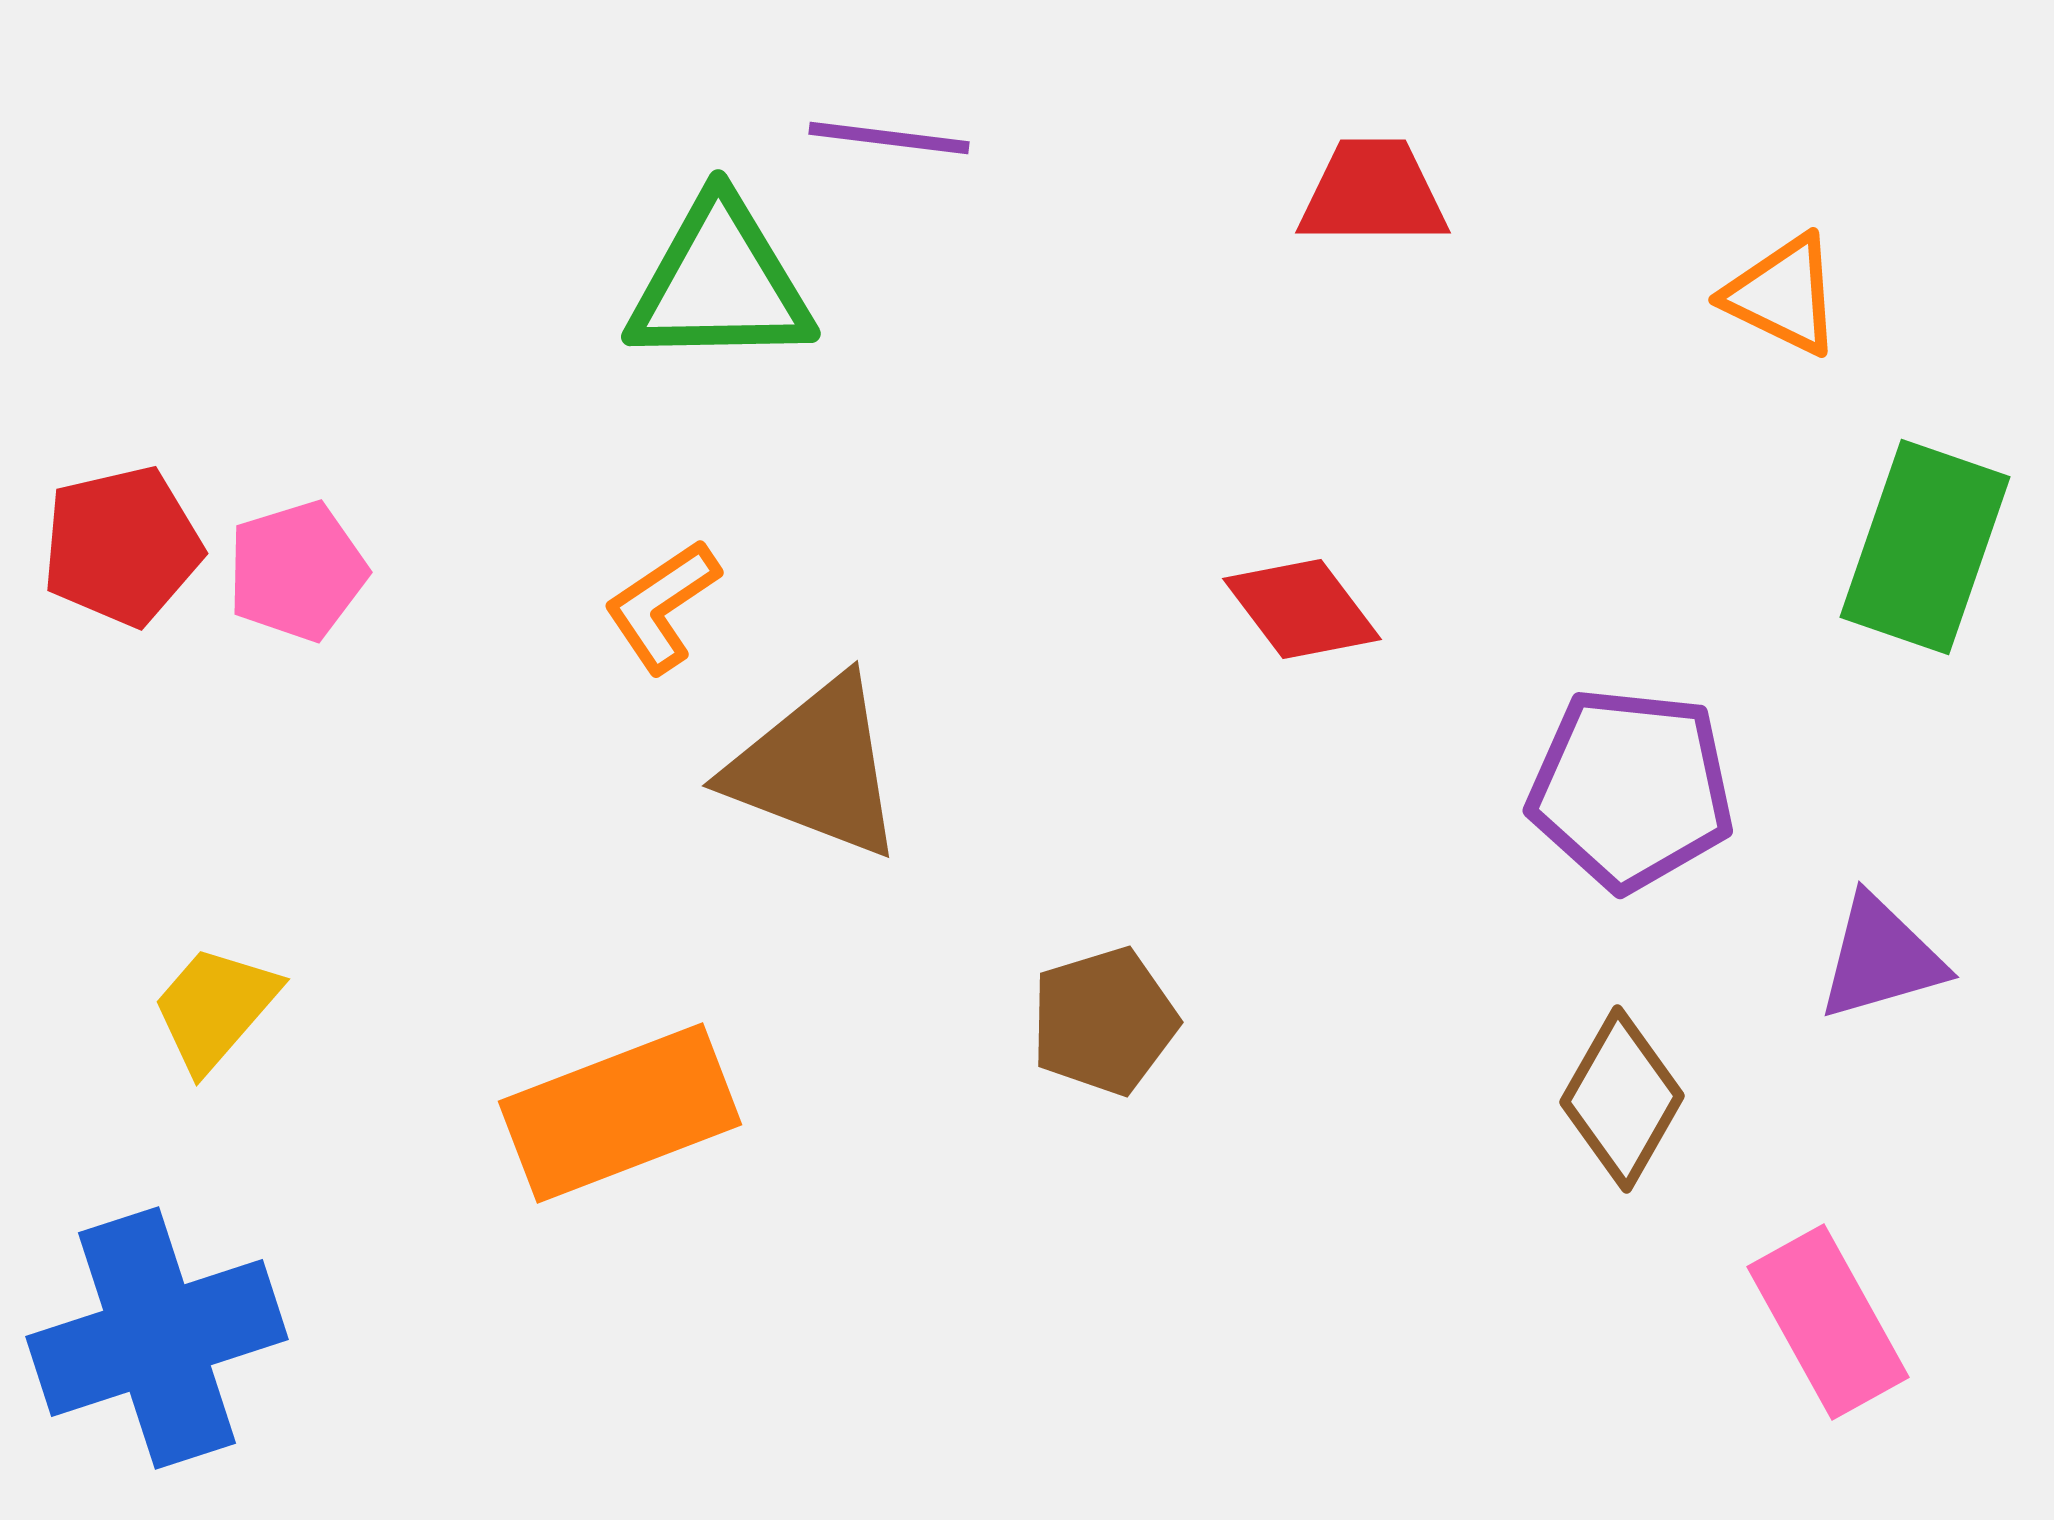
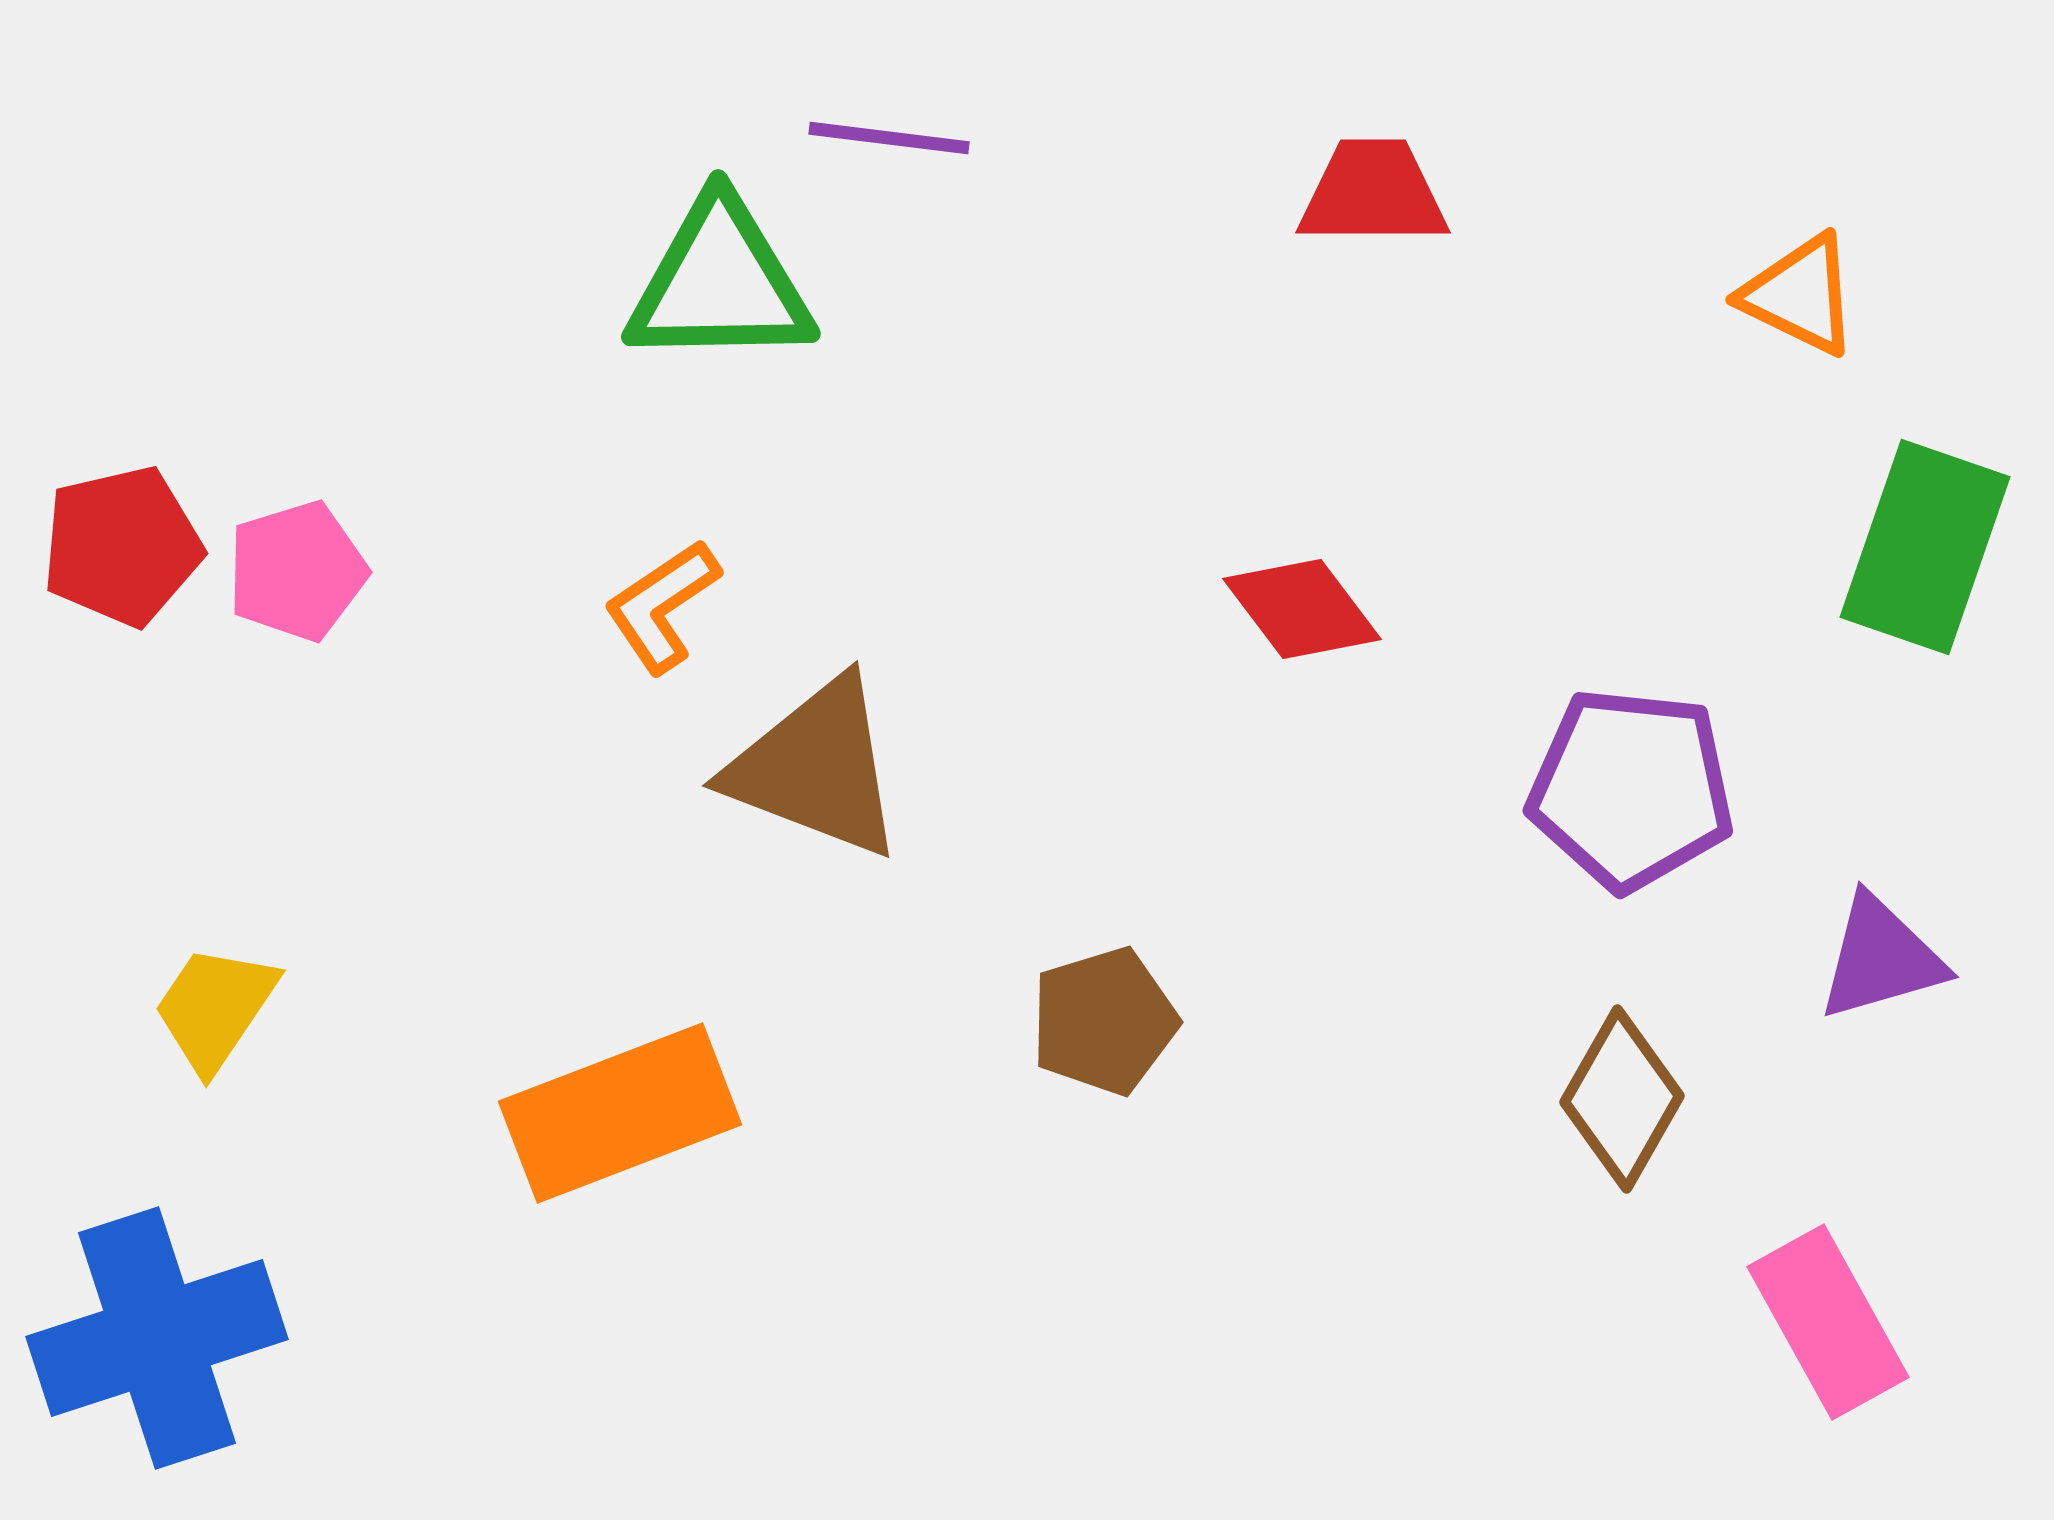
orange triangle: moved 17 px right
yellow trapezoid: rotated 7 degrees counterclockwise
